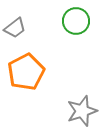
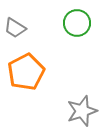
green circle: moved 1 px right, 2 px down
gray trapezoid: rotated 70 degrees clockwise
